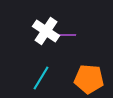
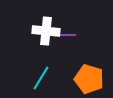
white cross: rotated 28 degrees counterclockwise
orange pentagon: rotated 12 degrees clockwise
